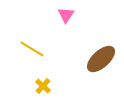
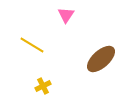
yellow line: moved 4 px up
yellow cross: rotated 21 degrees clockwise
